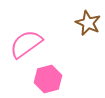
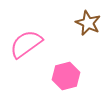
pink hexagon: moved 18 px right, 3 px up
